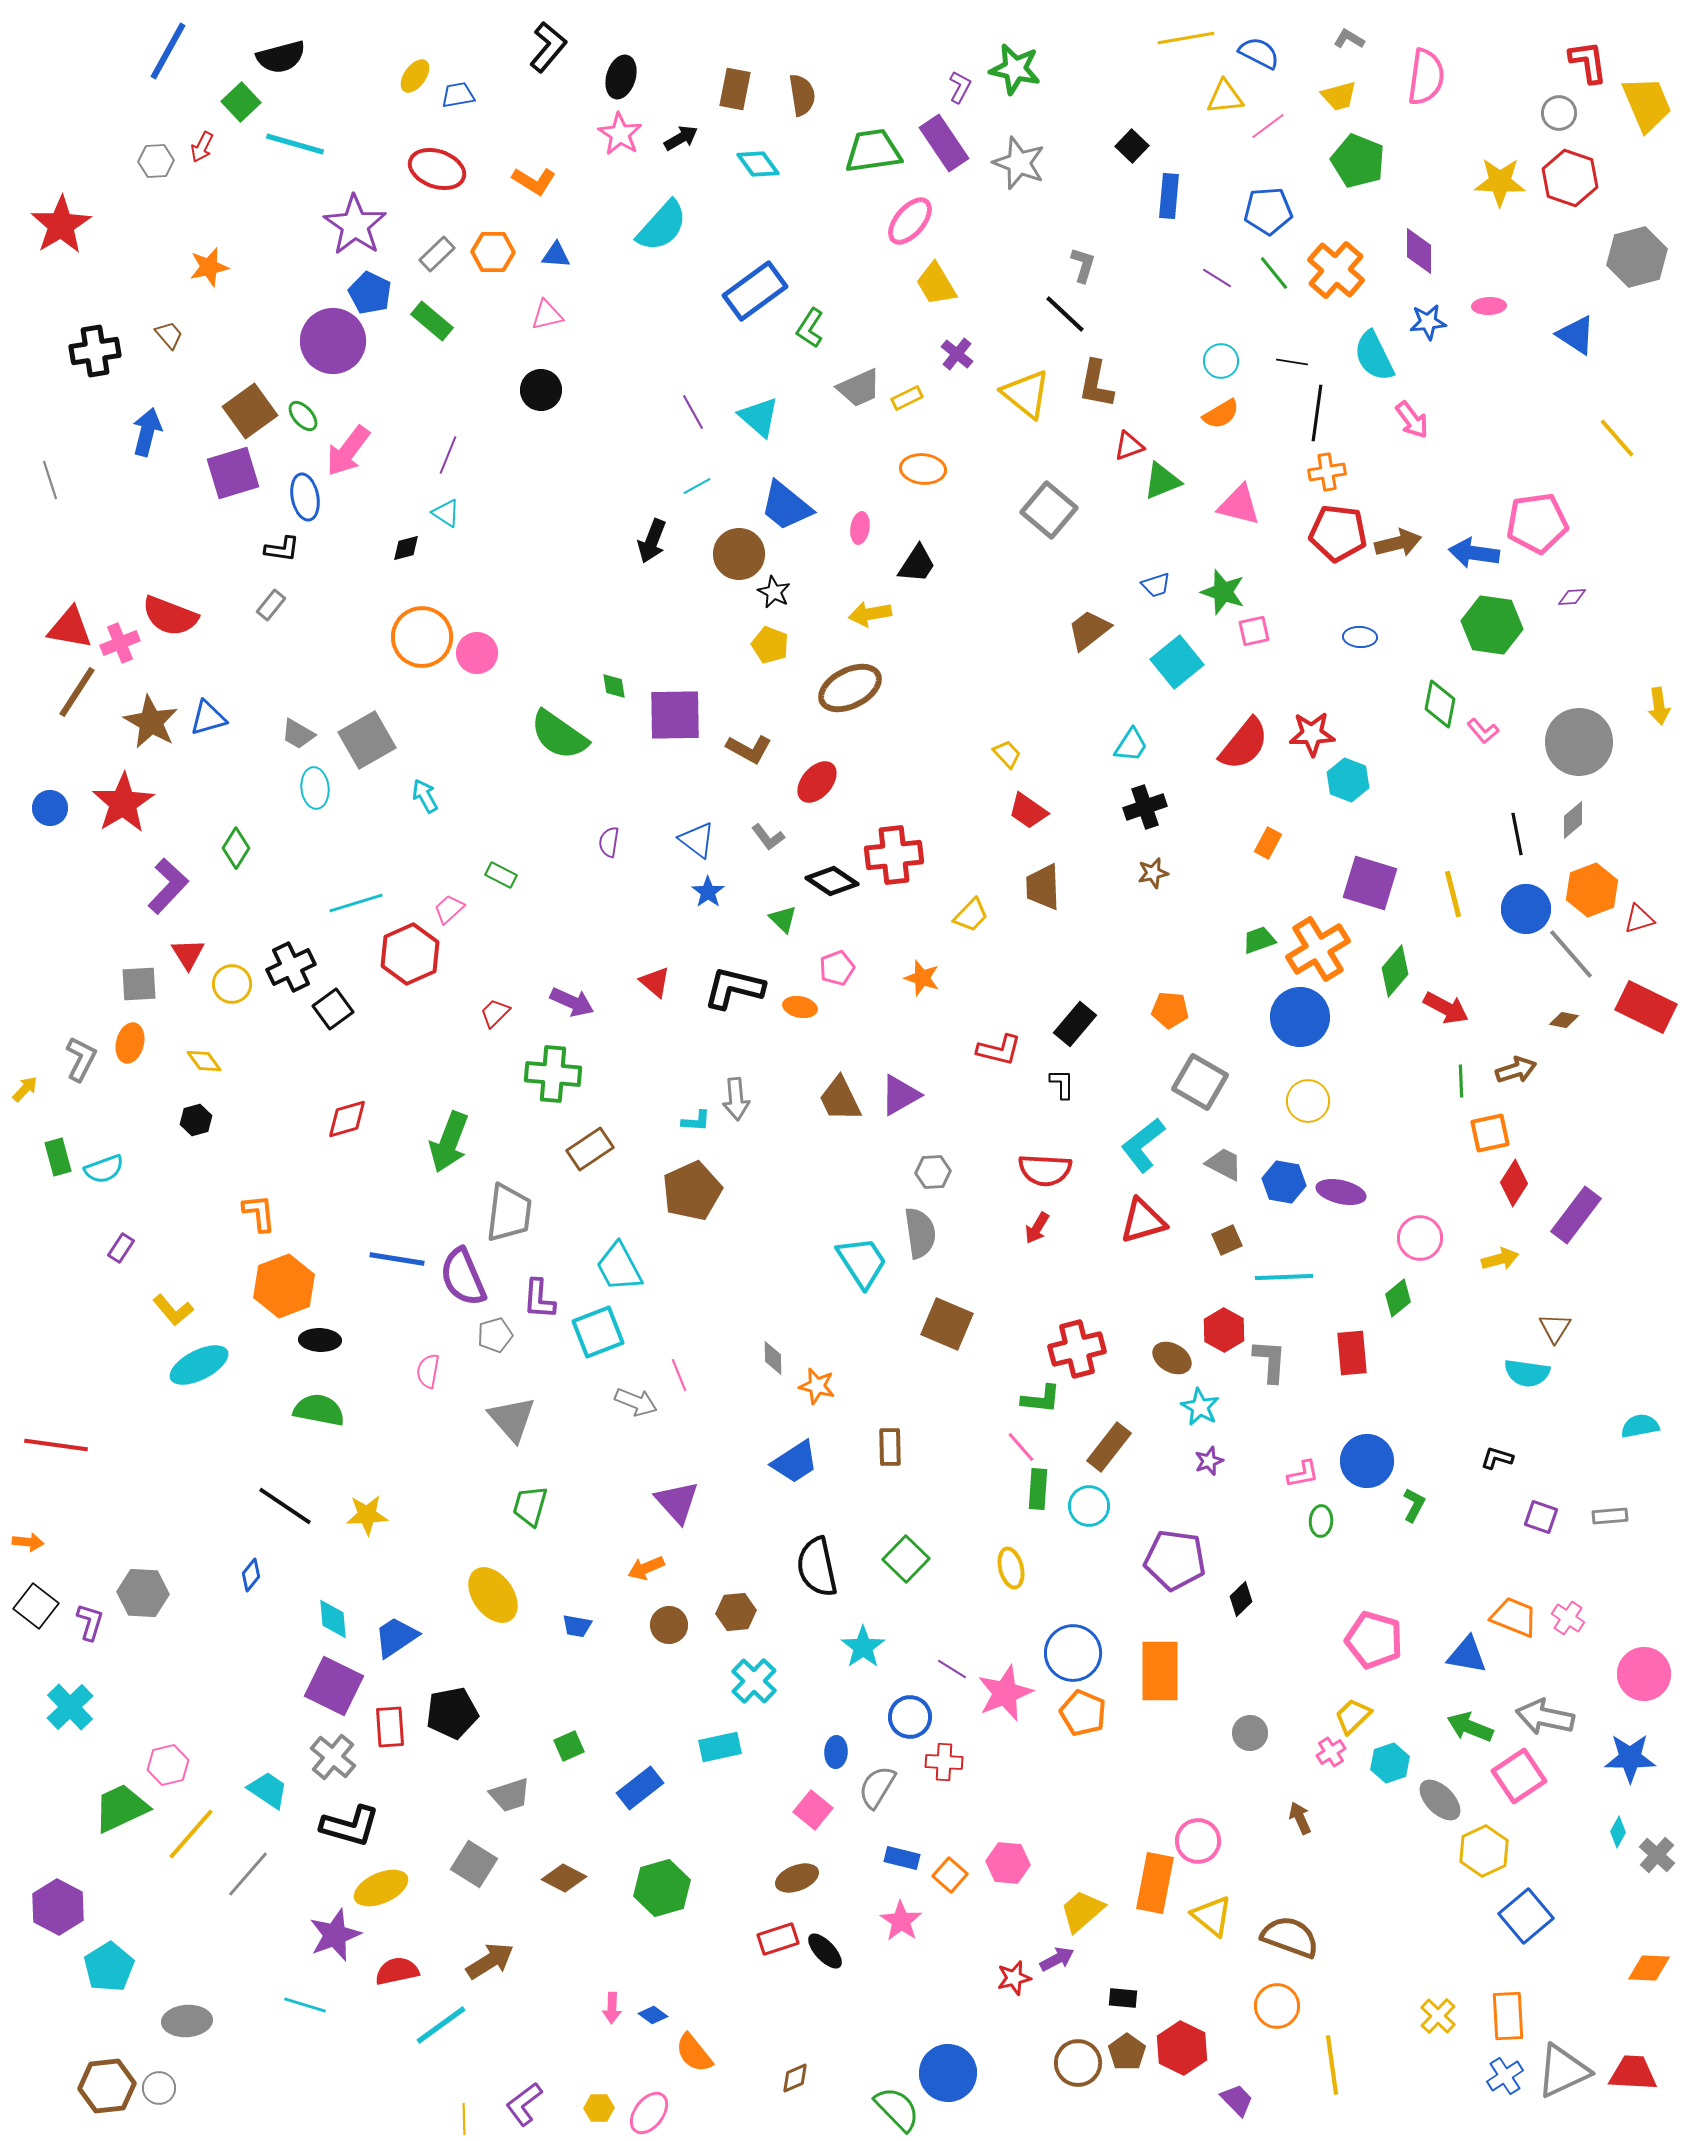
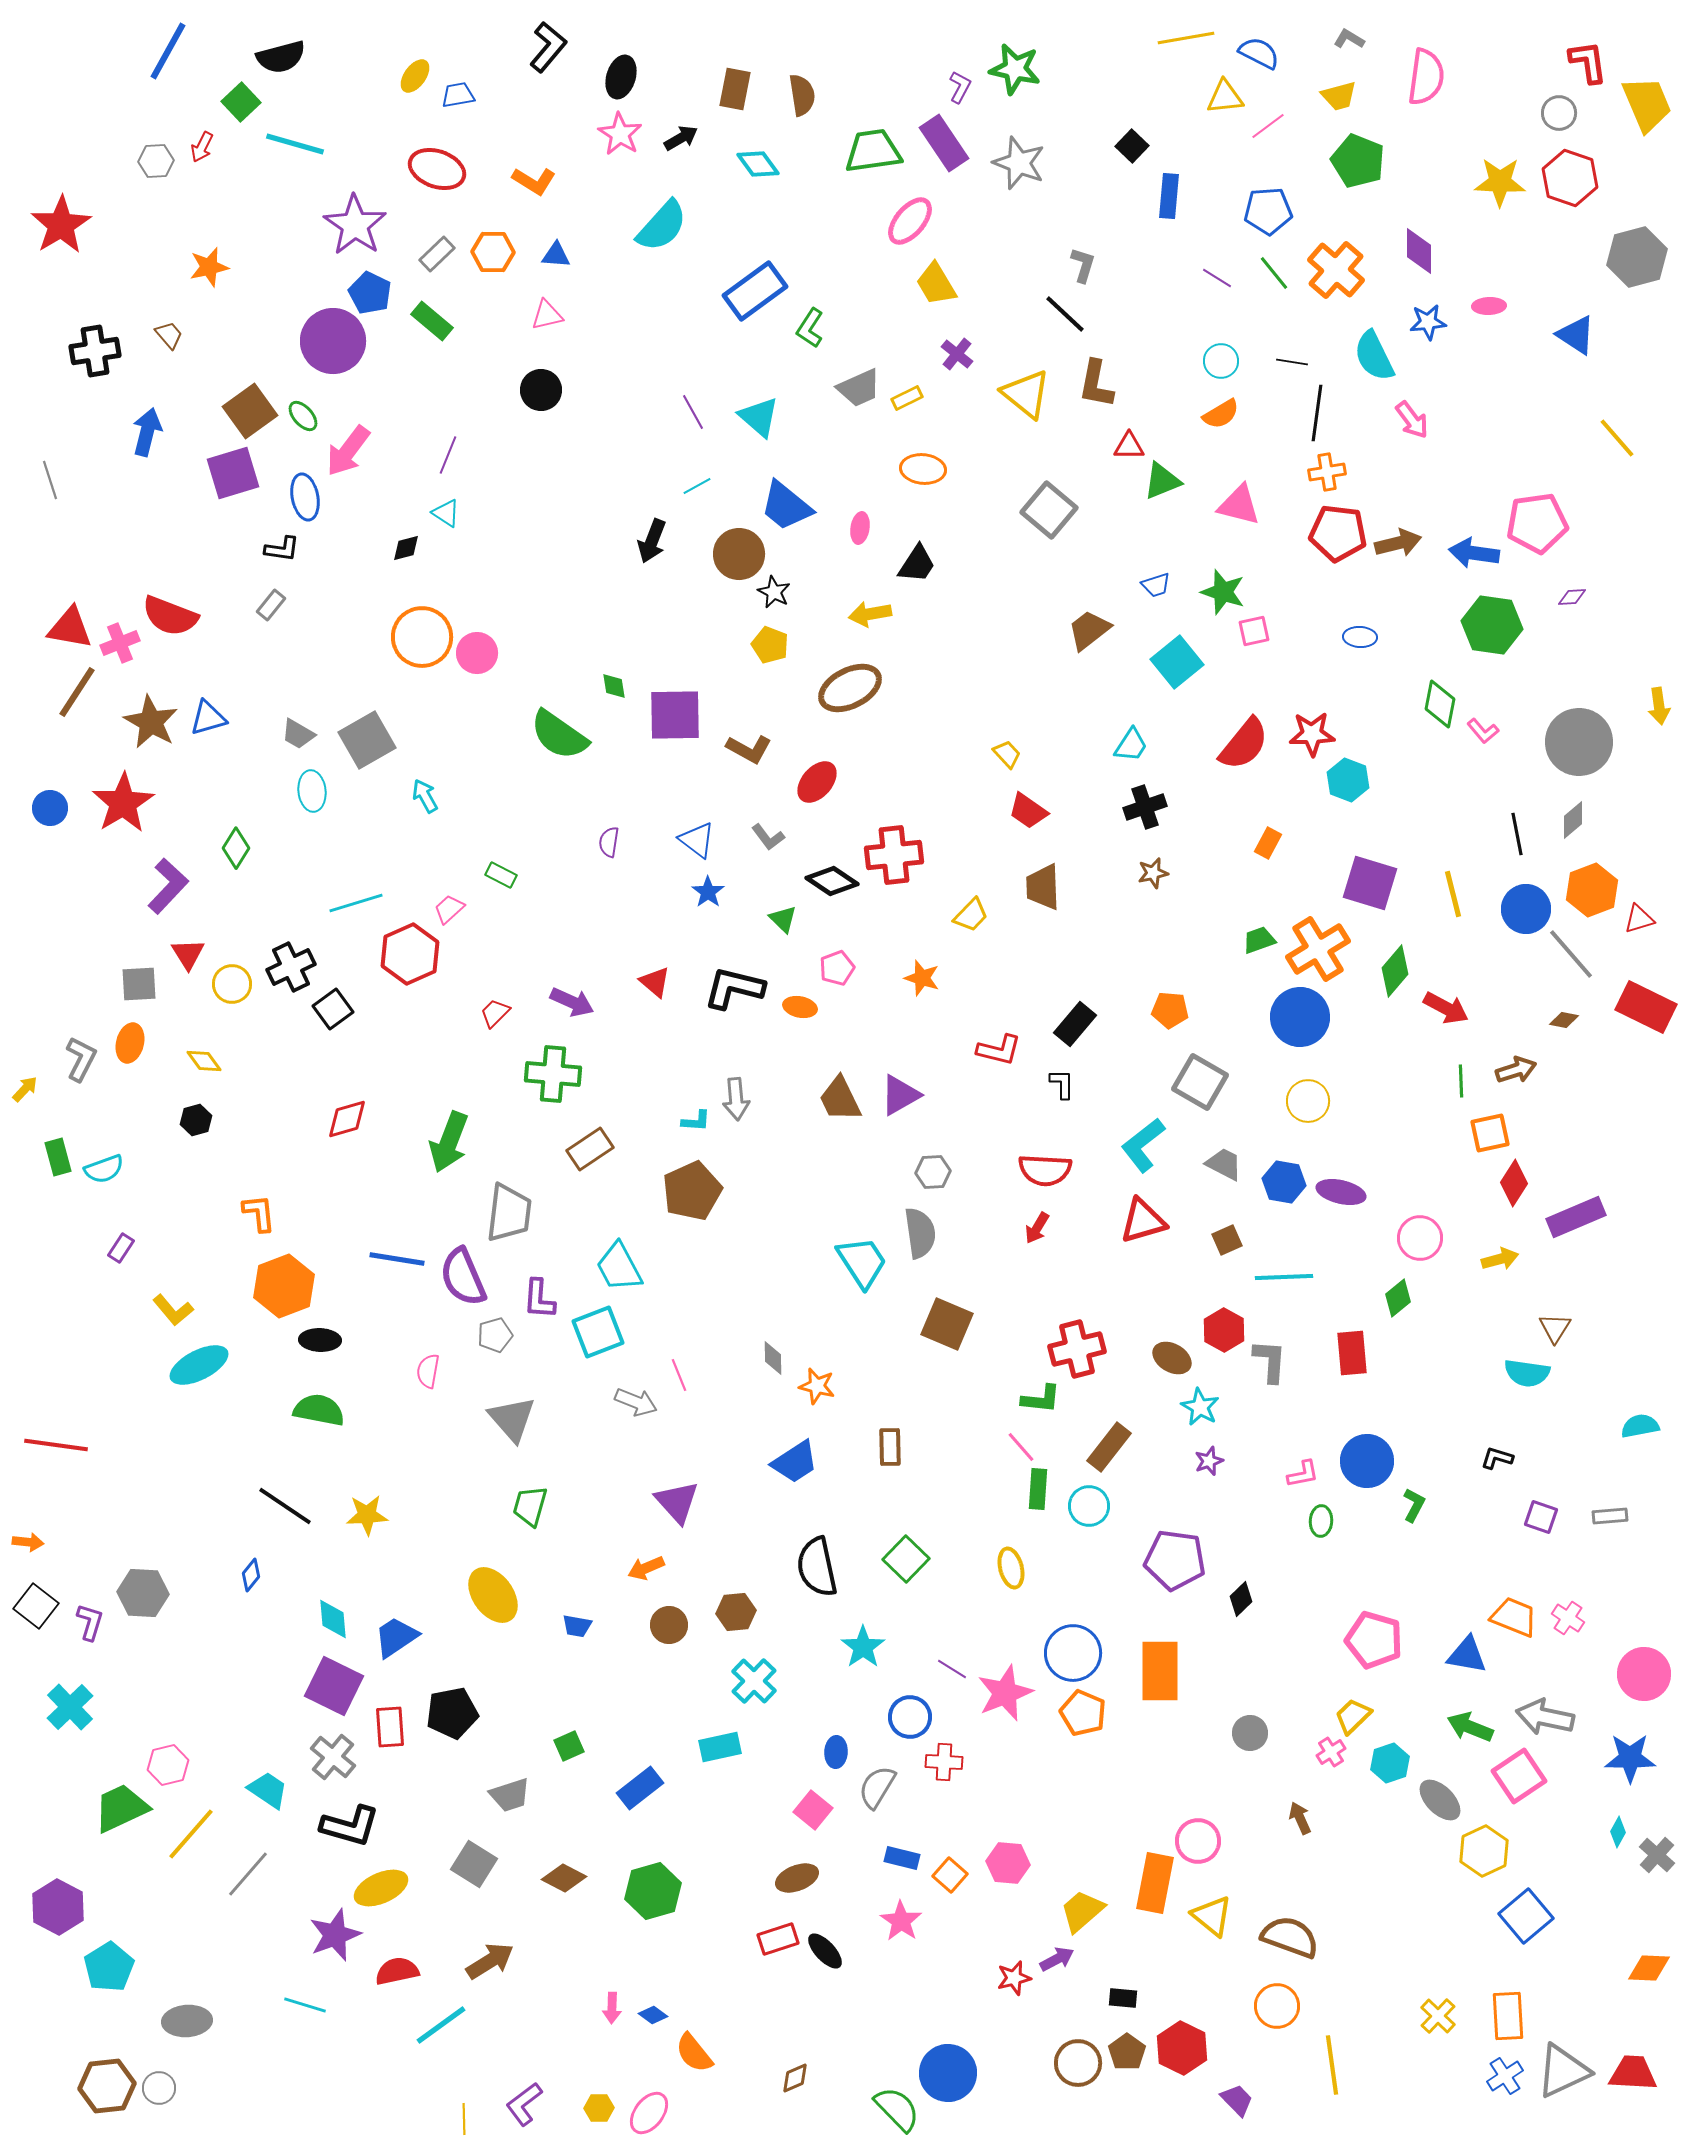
red triangle at (1129, 446): rotated 20 degrees clockwise
cyan ellipse at (315, 788): moved 3 px left, 3 px down
purple rectangle at (1576, 1215): moved 2 px down; rotated 30 degrees clockwise
green hexagon at (662, 1888): moved 9 px left, 3 px down
